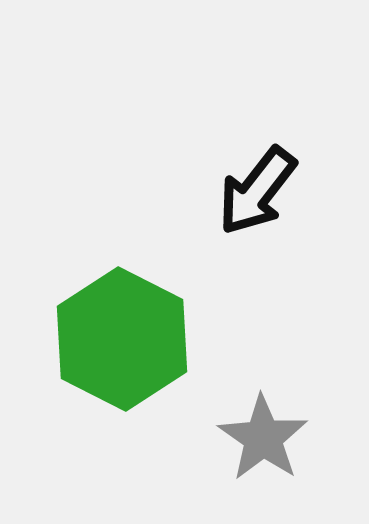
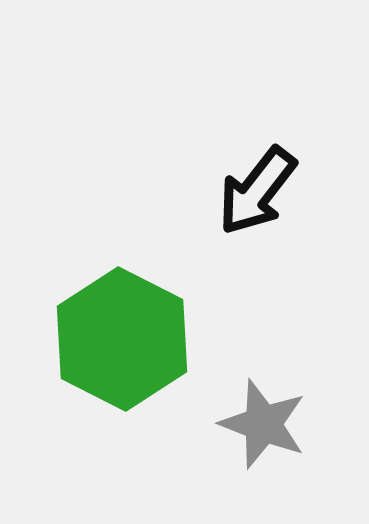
gray star: moved 14 px up; rotated 14 degrees counterclockwise
